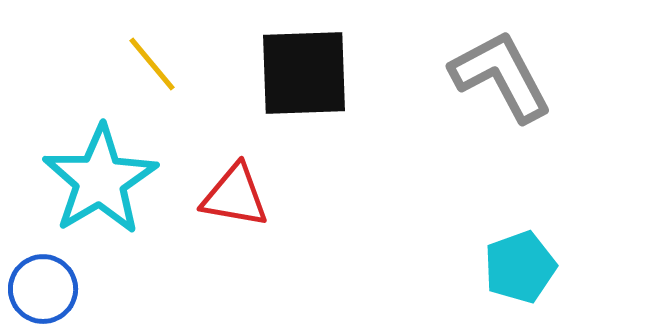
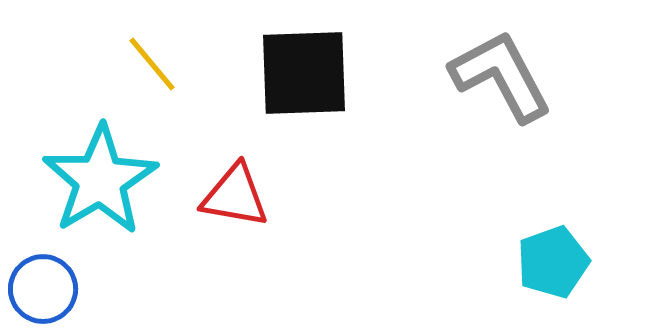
cyan pentagon: moved 33 px right, 5 px up
